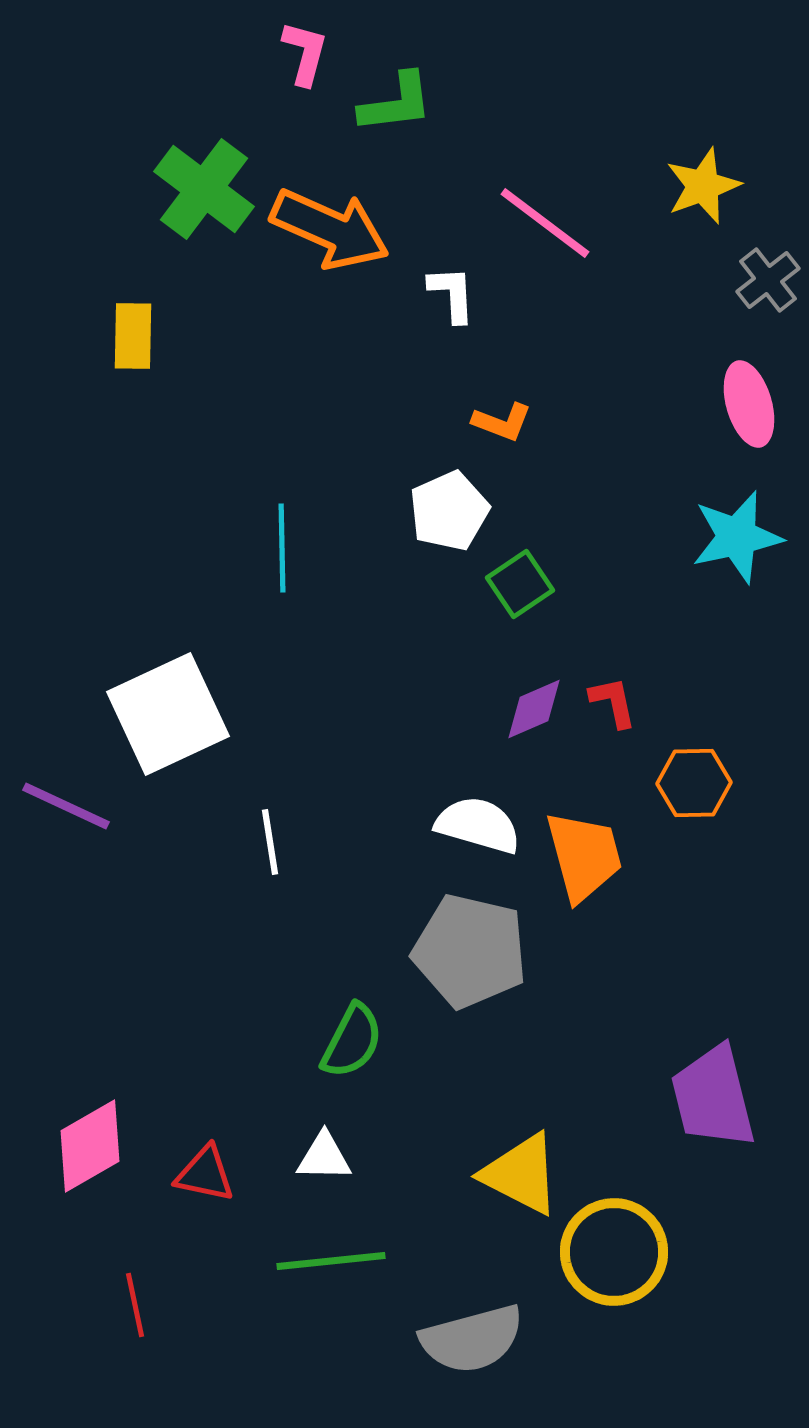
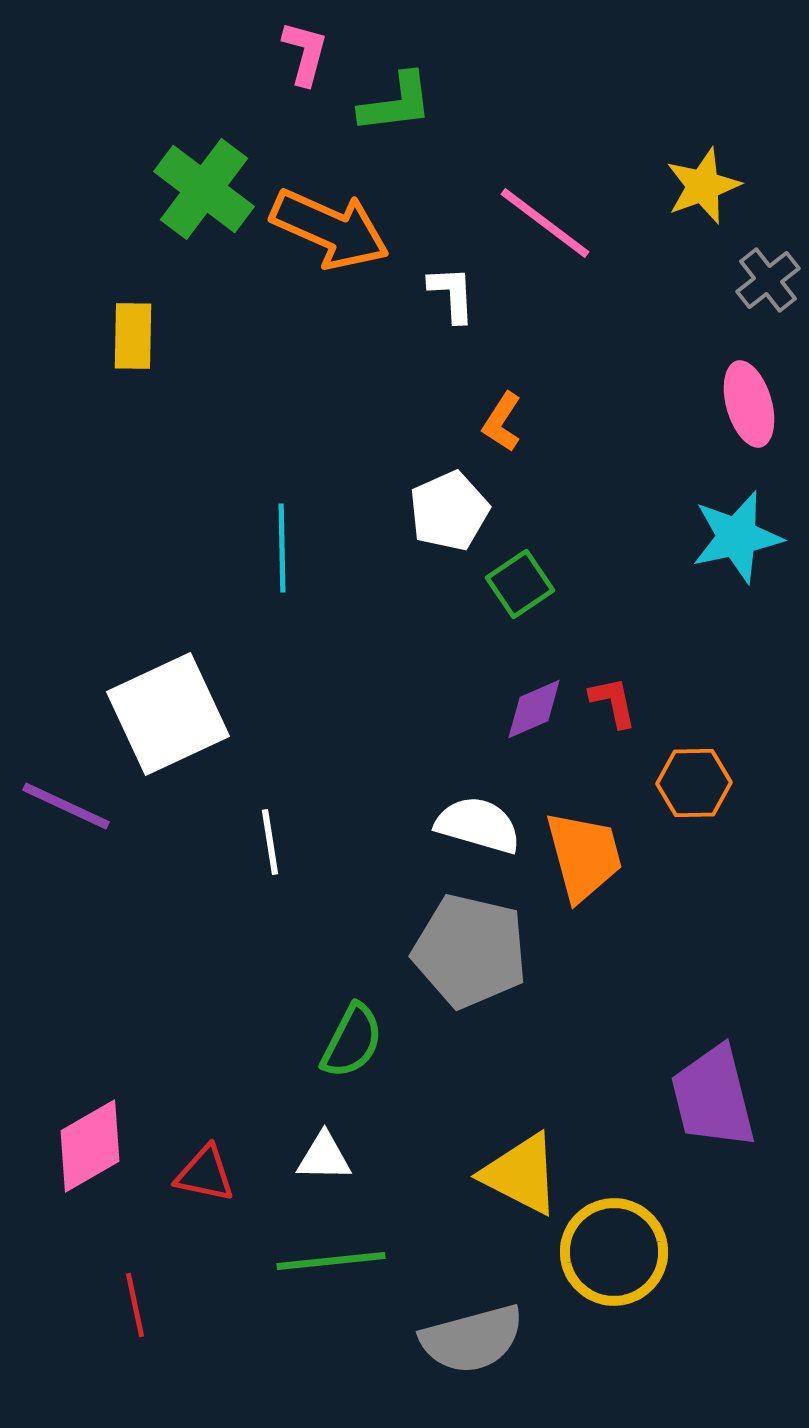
orange L-shape: rotated 102 degrees clockwise
